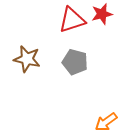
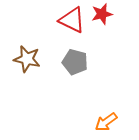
red triangle: rotated 44 degrees clockwise
